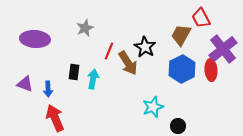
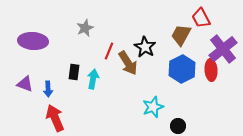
purple ellipse: moved 2 px left, 2 px down
